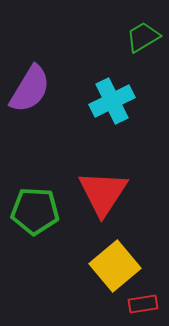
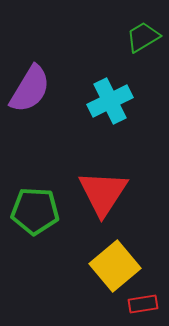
cyan cross: moved 2 px left
